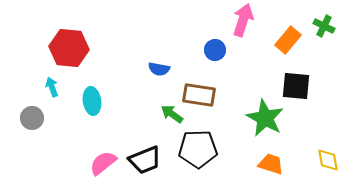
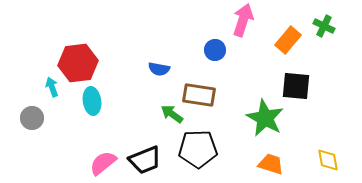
red hexagon: moved 9 px right, 15 px down; rotated 12 degrees counterclockwise
